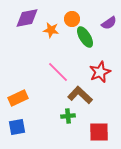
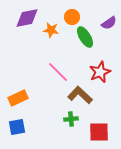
orange circle: moved 2 px up
green cross: moved 3 px right, 3 px down
